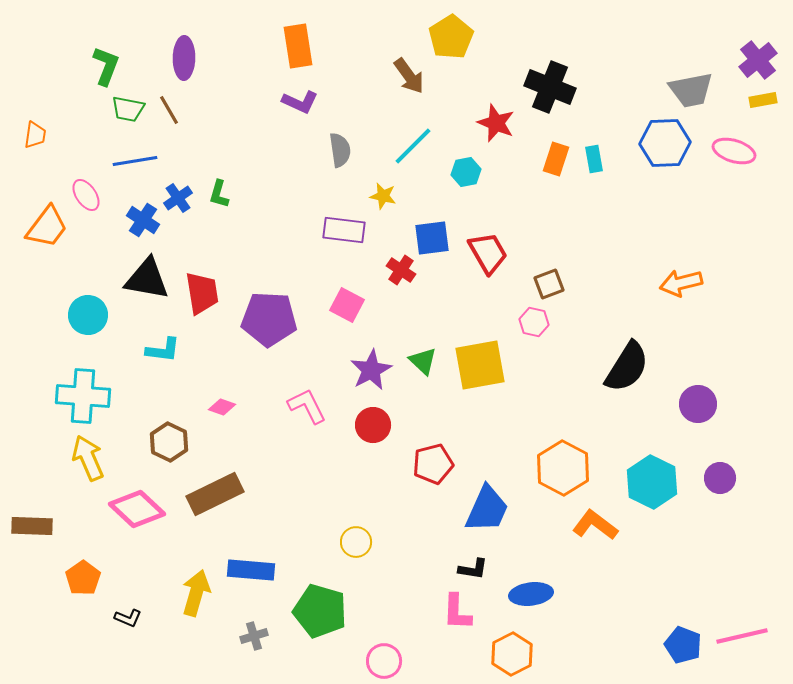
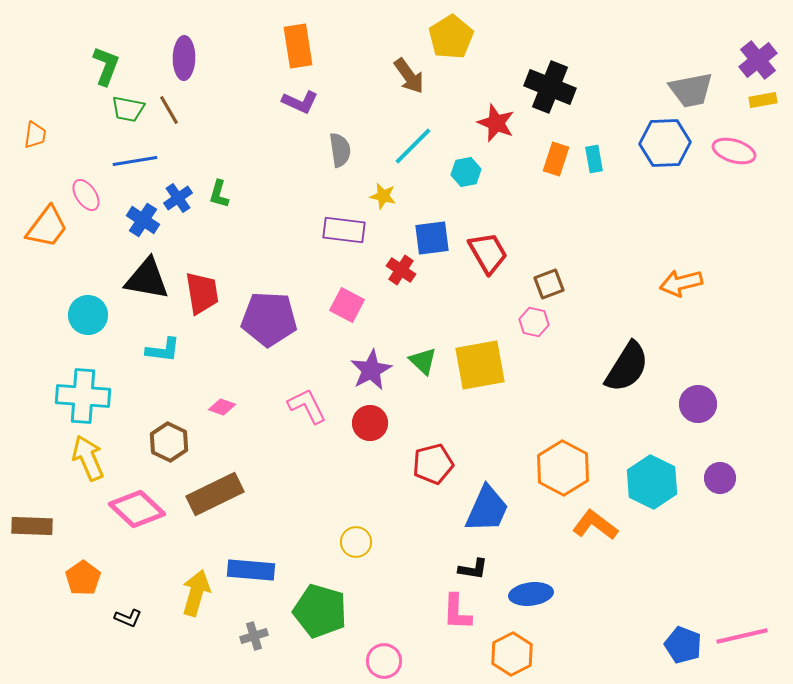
red circle at (373, 425): moved 3 px left, 2 px up
